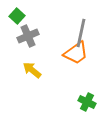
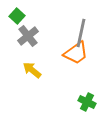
gray cross: rotated 15 degrees counterclockwise
